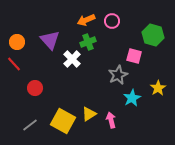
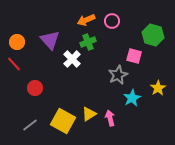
pink arrow: moved 1 px left, 2 px up
